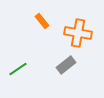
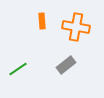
orange rectangle: rotated 35 degrees clockwise
orange cross: moved 2 px left, 6 px up
